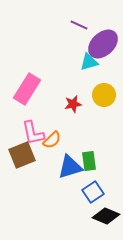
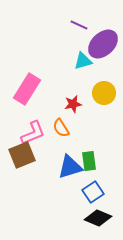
cyan triangle: moved 6 px left, 1 px up
yellow circle: moved 2 px up
pink L-shape: rotated 100 degrees counterclockwise
orange semicircle: moved 9 px right, 12 px up; rotated 102 degrees clockwise
black diamond: moved 8 px left, 2 px down
